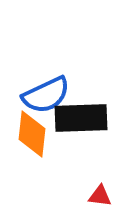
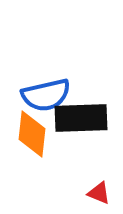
blue semicircle: rotated 12 degrees clockwise
red triangle: moved 1 px left, 3 px up; rotated 15 degrees clockwise
